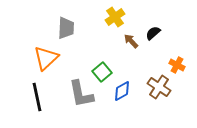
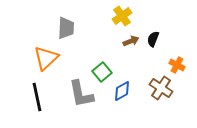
yellow cross: moved 7 px right, 1 px up
black semicircle: moved 6 px down; rotated 28 degrees counterclockwise
brown arrow: rotated 112 degrees clockwise
brown cross: moved 2 px right, 1 px down
